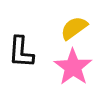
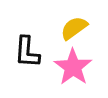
black L-shape: moved 6 px right
